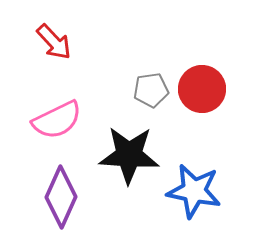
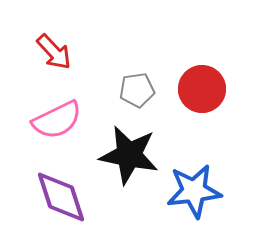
red arrow: moved 10 px down
gray pentagon: moved 14 px left
black star: rotated 8 degrees clockwise
blue star: rotated 18 degrees counterclockwise
purple diamond: rotated 42 degrees counterclockwise
